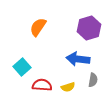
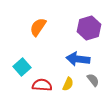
gray semicircle: rotated 48 degrees counterclockwise
yellow semicircle: moved 3 px up; rotated 48 degrees counterclockwise
